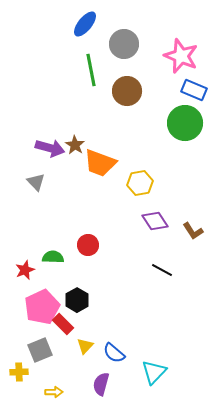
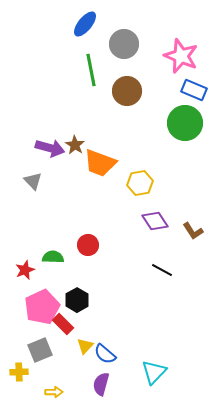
gray triangle: moved 3 px left, 1 px up
blue semicircle: moved 9 px left, 1 px down
